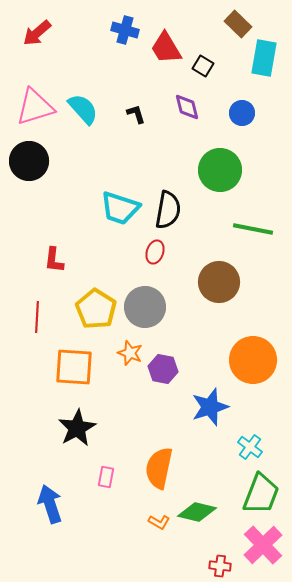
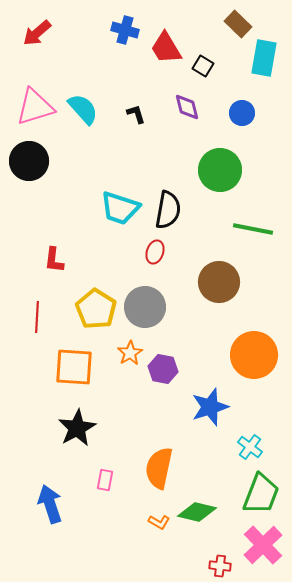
orange star: rotated 20 degrees clockwise
orange circle: moved 1 px right, 5 px up
pink rectangle: moved 1 px left, 3 px down
